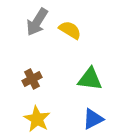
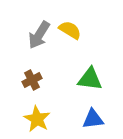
gray arrow: moved 2 px right, 13 px down
brown cross: moved 1 px down
blue triangle: rotated 20 degrees clockwise
